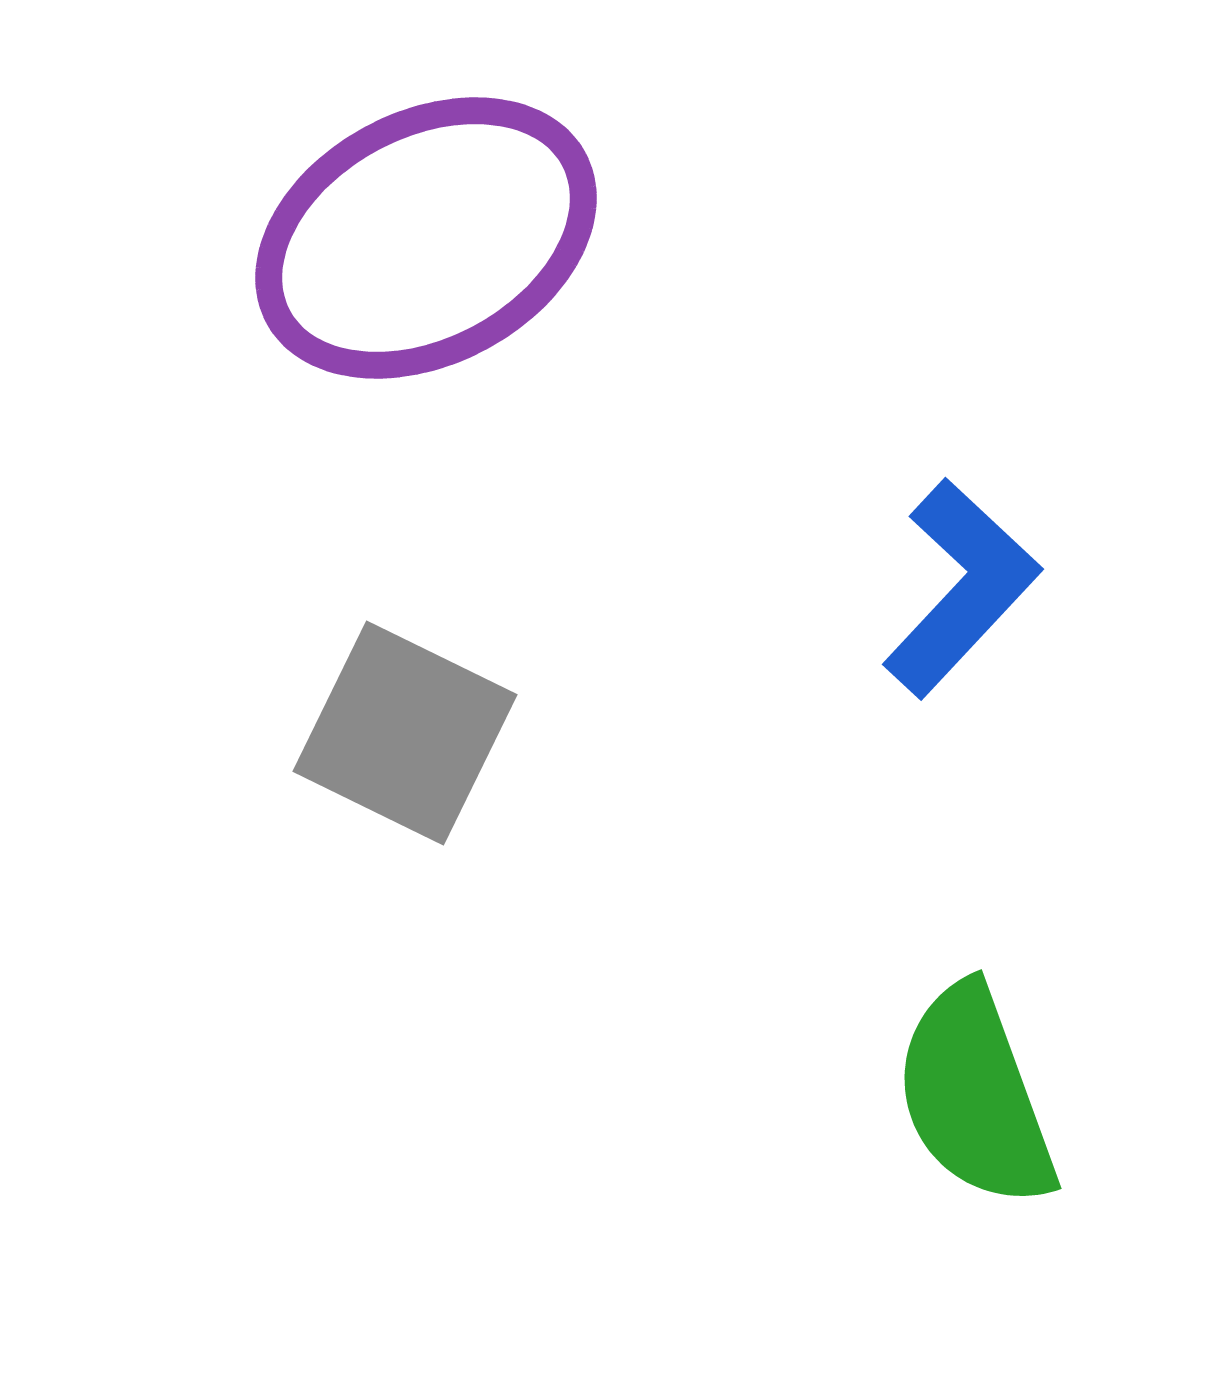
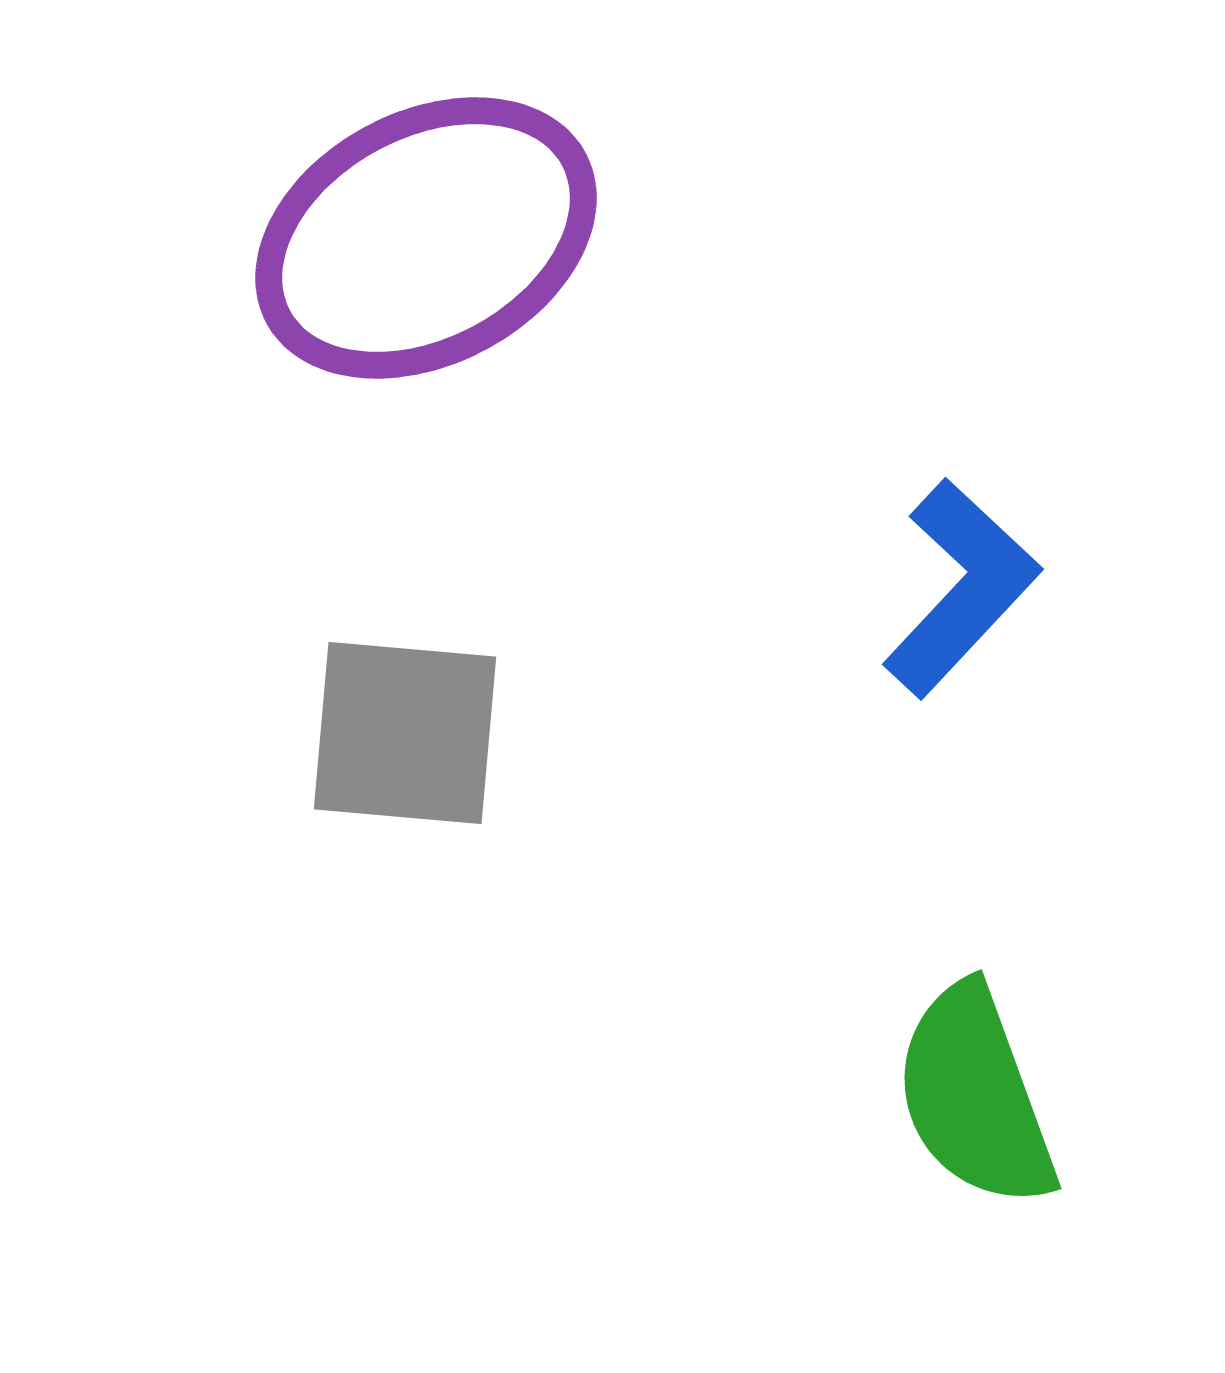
gray square: rotated 21 degrees counterclockwise
